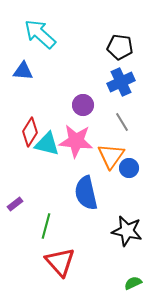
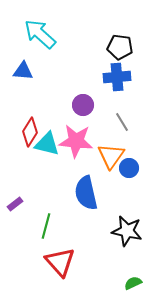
blue cross: moved 4 px left, 5 px up; rotated 20 degrees clockwise
